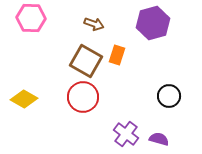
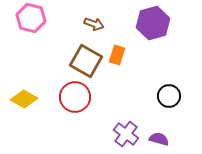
pink hexagon: rotated 12 degrees clockwise
red circle: moved 8 px left
